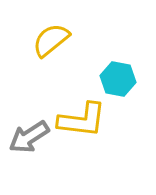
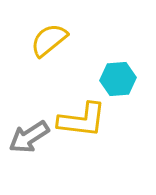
yellow semicircle: moved 2 px left
cyan hexagon: rotated 16 degrees counterclockwise
